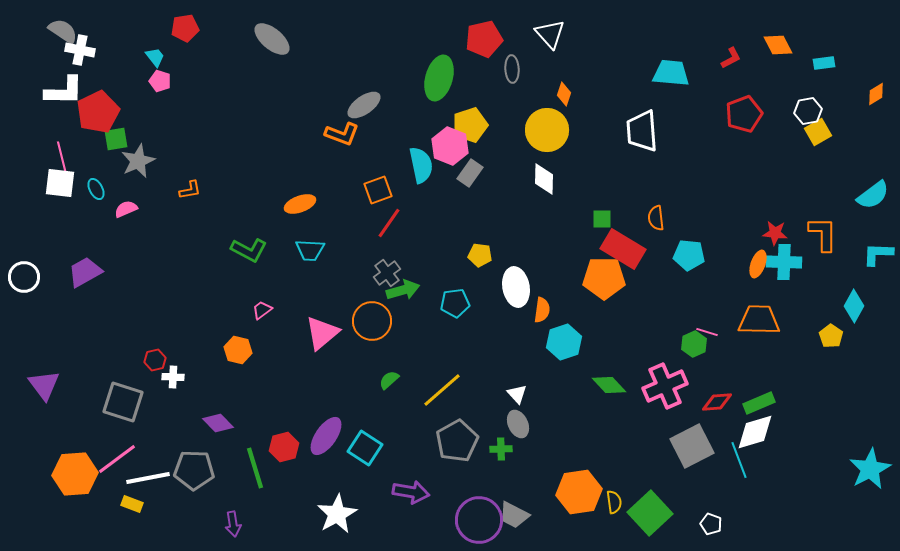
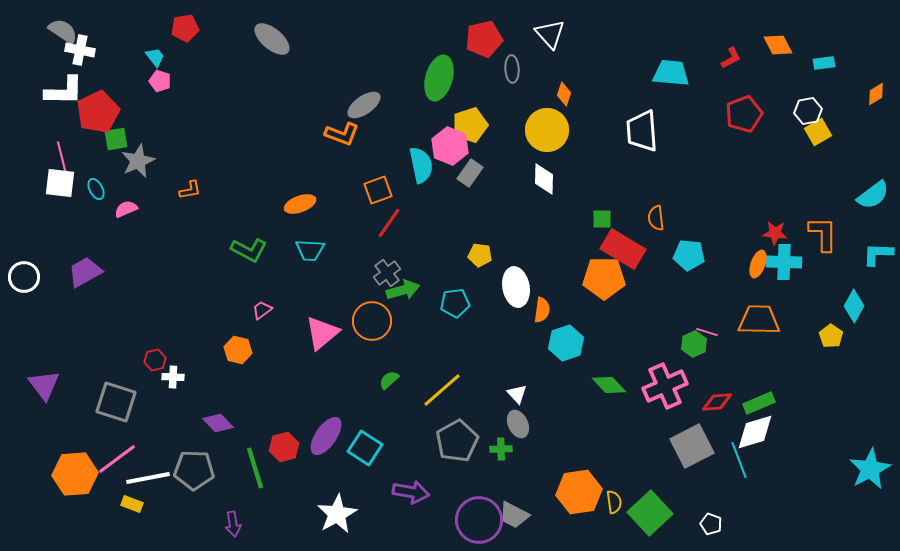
cyan hexagon at (564, 342): moved 2 px right, 1 px down
gray square at (123, 402): moved 7 px left
